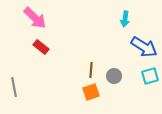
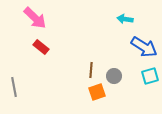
cyan arrow: rotated 91 degrees clockwise
orange square: moved 6 px right
